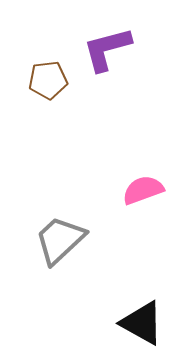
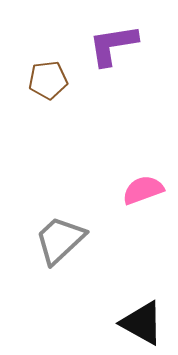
purple L-shape: moved 6 px right, 4 px up; rotated 6 degrees clockwise
